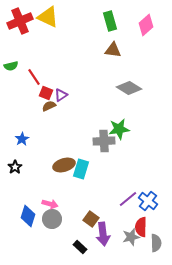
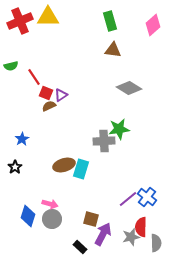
yellow triangle: rotated 25 degrees counterclockwise
pink diamond: moved 7 px right
blue cross: moved 1 px left, 4 px up
brown square: rotated 21 degrees counterclockwise
purple arrow: rotated 145 degrees counterclockwise
